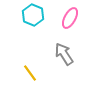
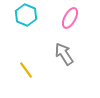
cyan hexagon: moved 7 px left
yellow line: moved 4 px left, 3 px up
